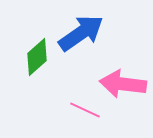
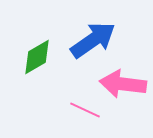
blue arrow: moved 12 px right, 7 px down
green diamond: rotated 12 degrees clockwise
